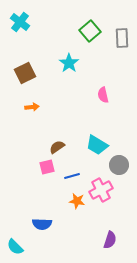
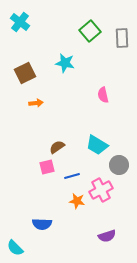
cyan star: moved 4 px left; rotated 24 degrees counterclockwise
orange arrow: moved 4 px right, 4 px up
purple semicircle: moved 3 px left, 4 px up; rotated 54 degrees clockwise
cyan semicircle: moved 1 px down
